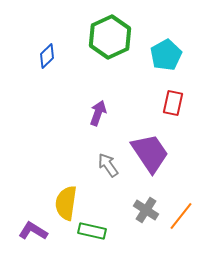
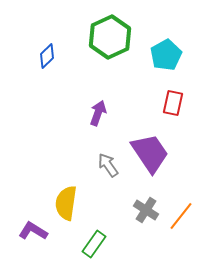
green rectangle: moved 2 px right, 13 px down; rotated 68 degrees counterclockwise
